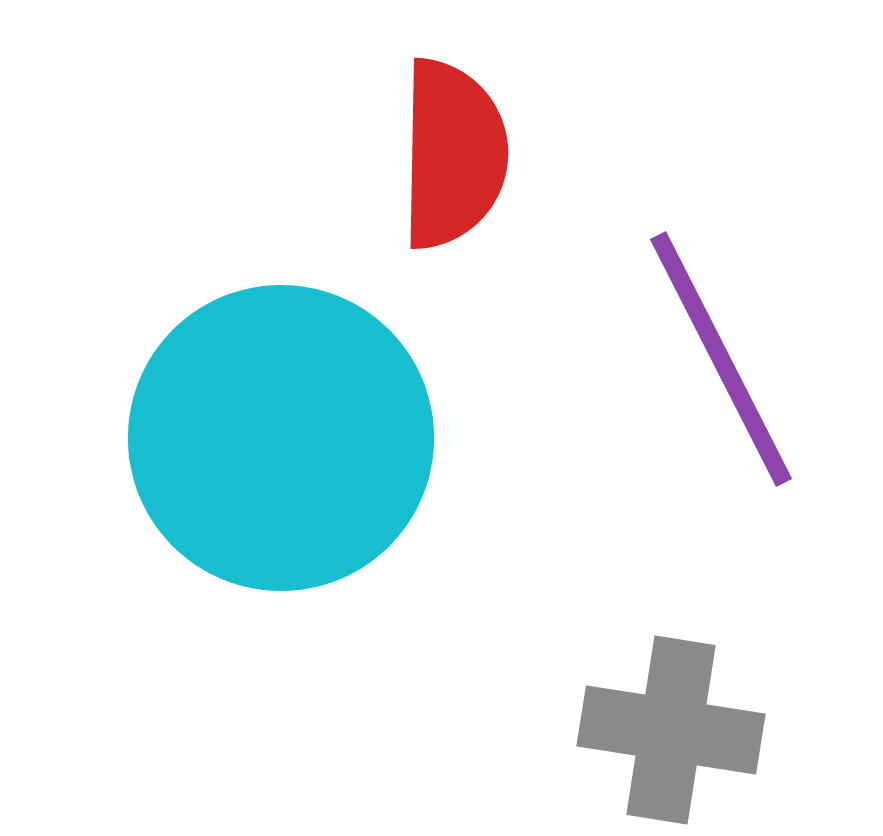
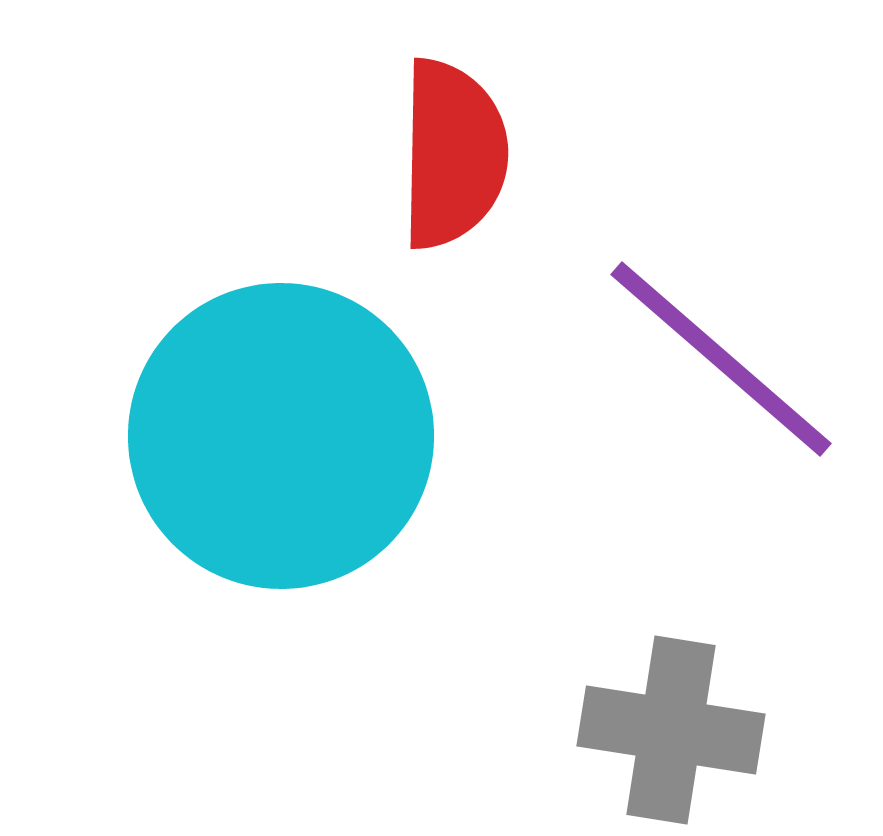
purple line: rotated 22 degrees counterclockwise
cyan circle: moved 2 px up
